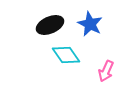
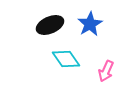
blue star: rotated 15 degrees clockwise
cyan diamond: moved 4 px down
